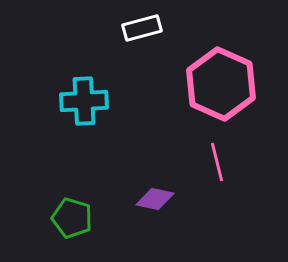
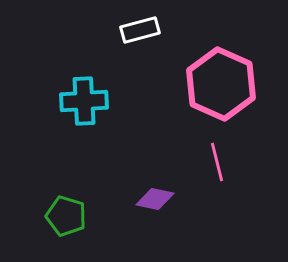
white rectangle: moved 2 px left, 2 px down
green pentagon: moved 6 px left, 2 px up
